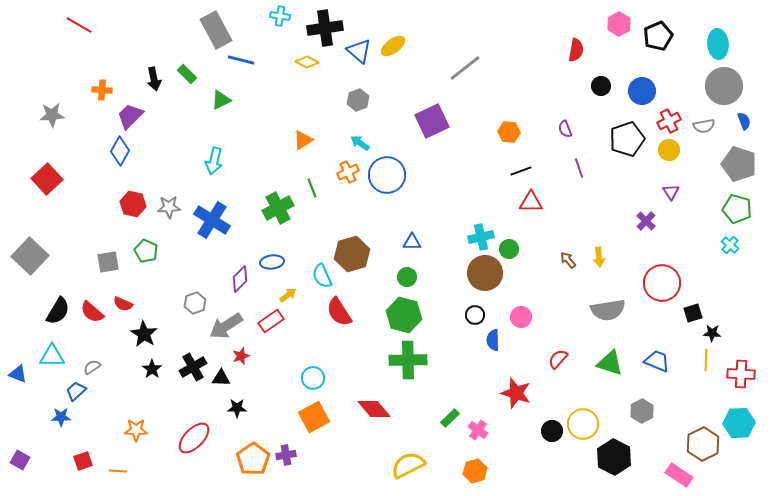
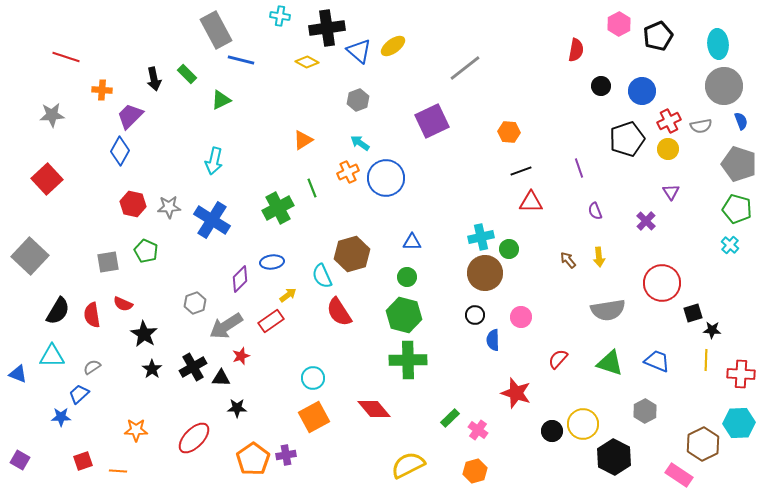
red line at (79, 25): moved 13 px left, 32 px down; rotated 12 degrees counterclockwise
black cross at (325, 28): moved 2 px right
blue semicircle at (744, 121): moved 3 px left
gray semicircle at (704, 126): moved 3 px left
purple semicircle at (565, 129): moved 30 px right, 82 px down
yellow circle at (669, 150): moved 1 px left, 1 px up
blue circle at (387, 175): moved 1 px left, 3 px down
red semicircle at (92, 312): moved 3 px down; rotated 40 degrees clockwise
black star at (712, 333): moved 3 px up
blue trapezoid at (76, 391): moved 3 px right, 3 px down
gray hexagon at (642, 411): moved 3 px right
